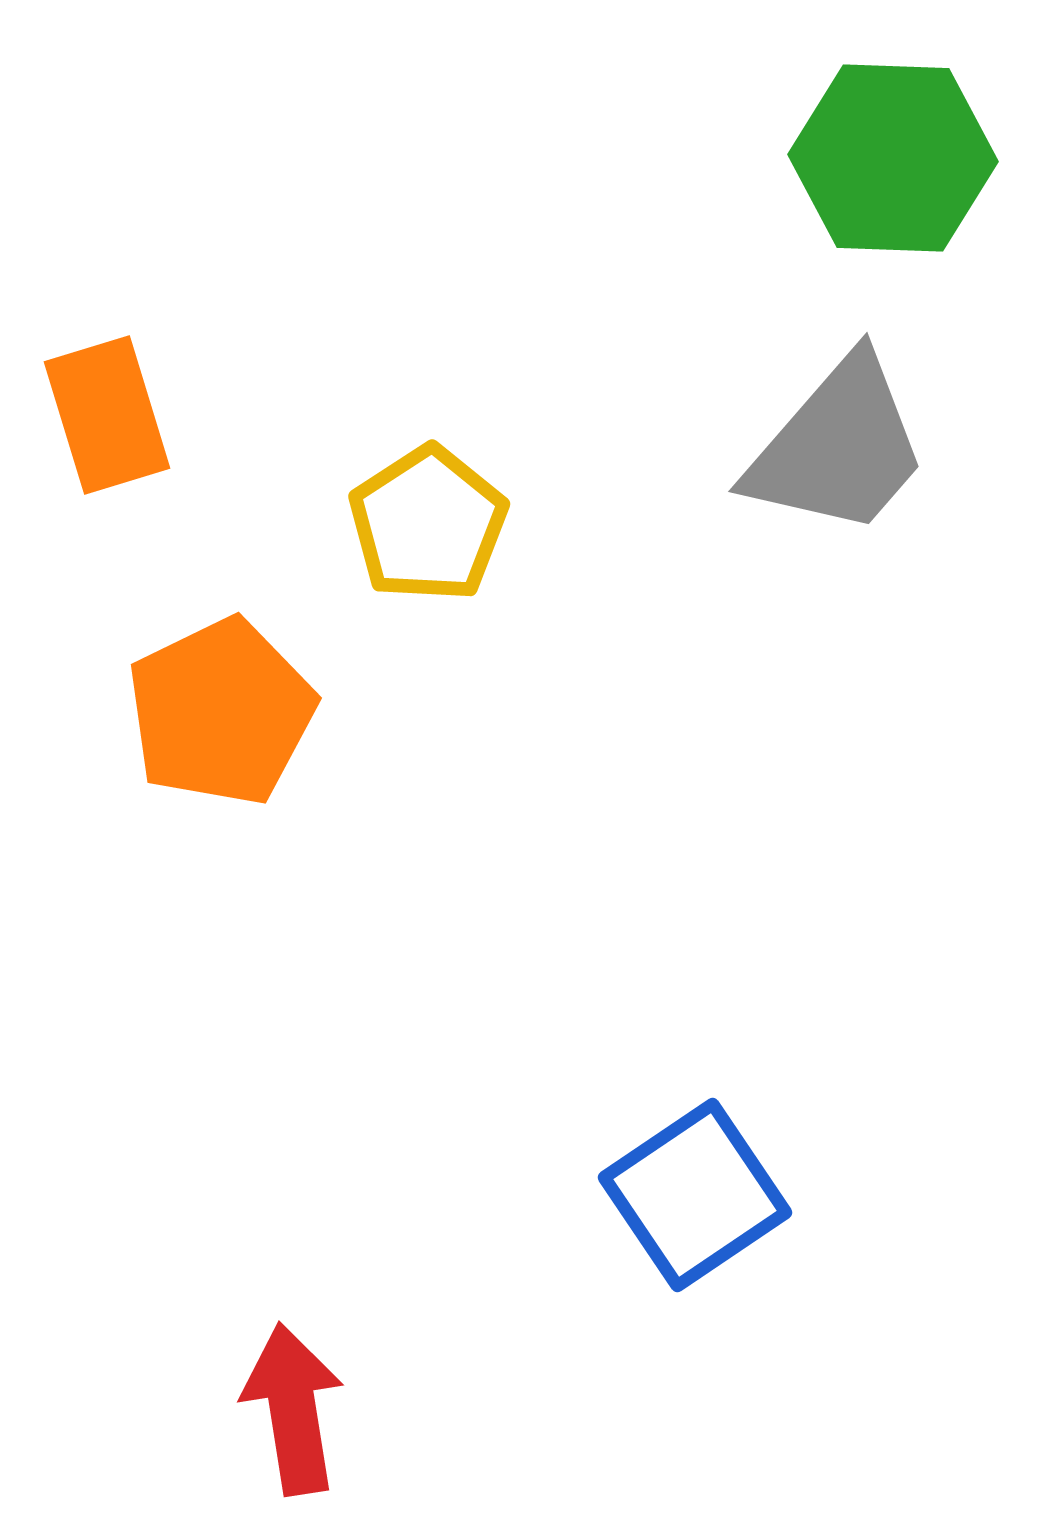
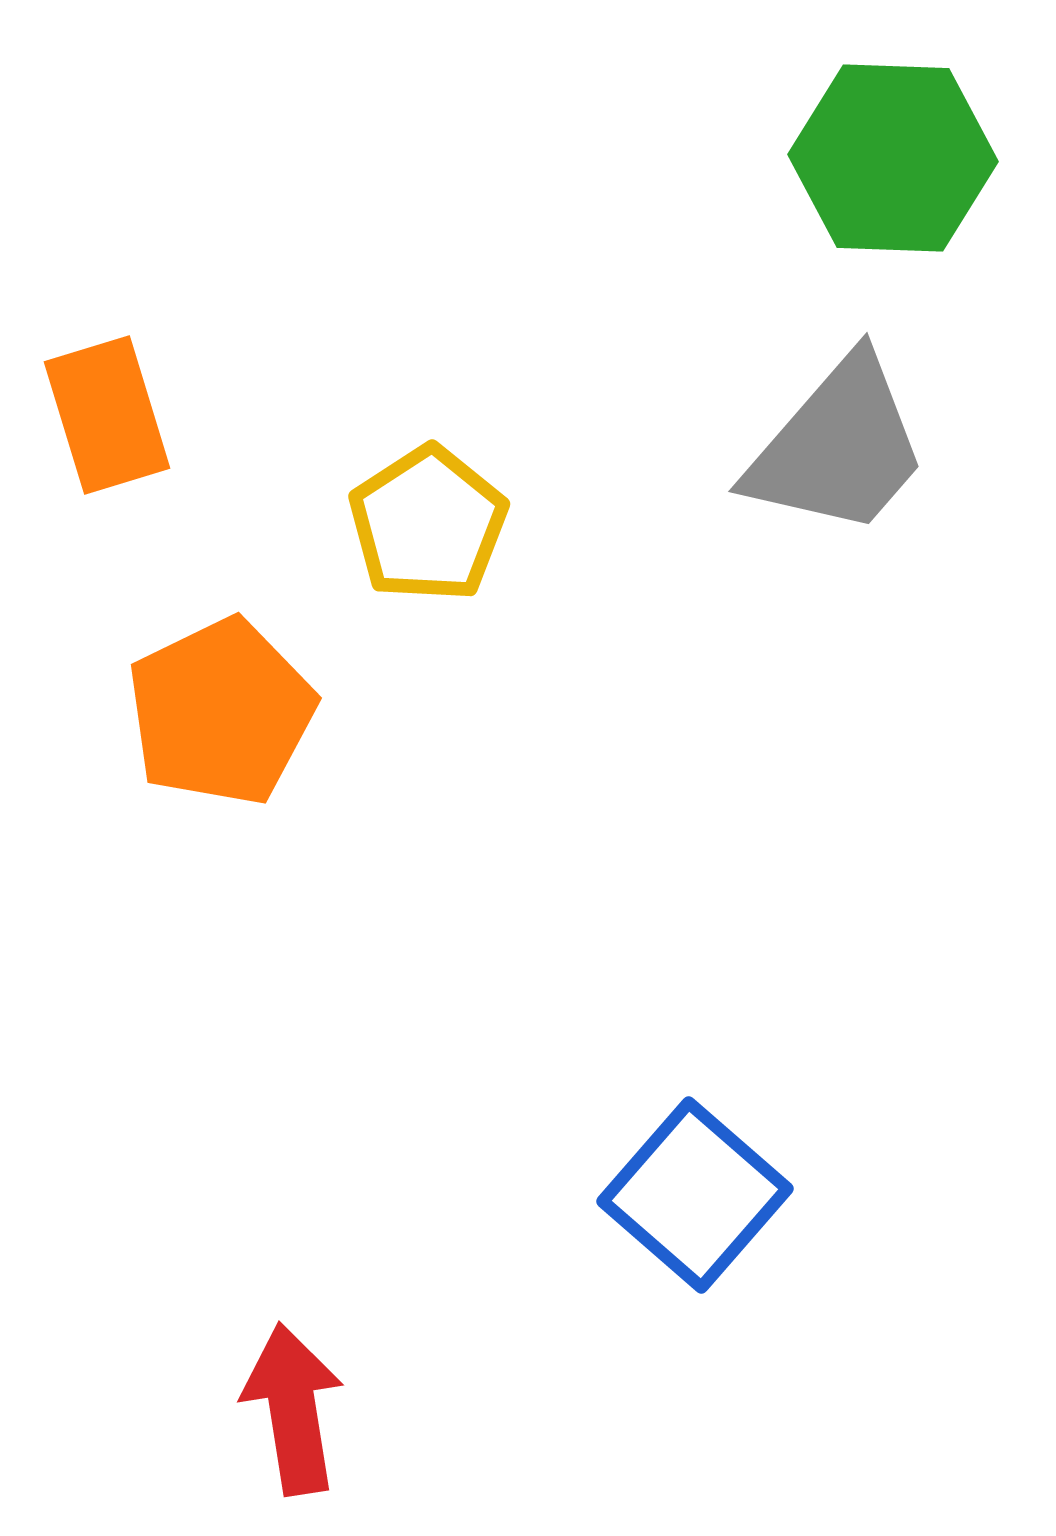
blue square: rotated 15 degrees counterclockwise
